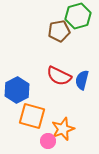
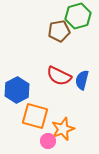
orange square: moved 3 px right
